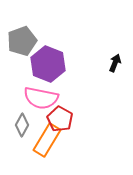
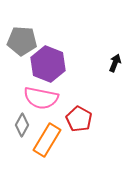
gray pentagon: rotated 24 degrees clockwise
red pentagon: moved 19 px right
